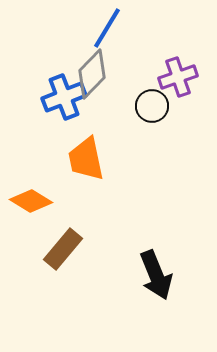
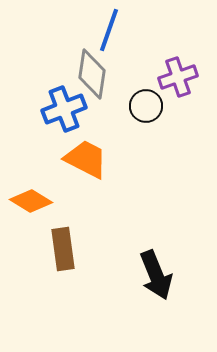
blue line: moved 2 px right, 2 px down; rotated 12 degrees counterclockwise
gray diamond: rotated 36 degrees counterclockwise
blue cross: moved 12 px down
black circle: moved 6 px left
orange trapezoid: rotated 129 degrees clockwise
brown rectangle: rotated 48 degrees counterclockwise
